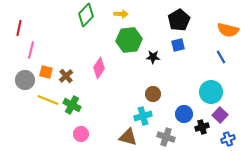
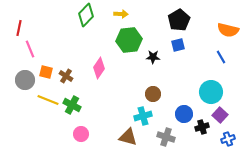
pink line: moved 1 px left, 1 px up; rotated 36 degrees counterclockwise
brown cross: rotated 16 degrees counterclockwise
